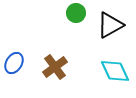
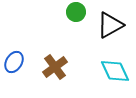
green circle: moved 1 px up
blue ellipse: moved 1 px up
